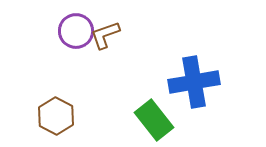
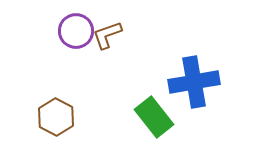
brown L-shape: moved 2 px right
brown hexagon: moved 1 px down
green rectangle: moved 3 px up
